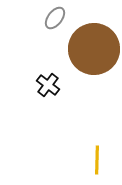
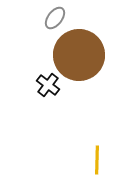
brown circle: moved 15 px left, 6 px down
